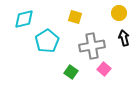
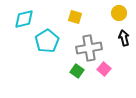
gray cross: moved 3 px left, 2 px down
green square: moved 6 px right, 1 px up
